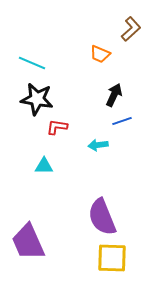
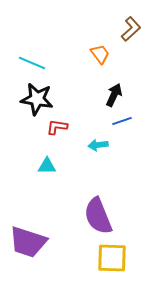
orange trapezoid: rotated 150 degrees counterclockwise
cyan triangle: moved 3 px right
purple semicircle: moved 4 px left, 1 px up
purple trapezoid: rotated 48 degrees counterclockwise
